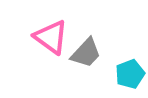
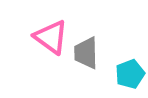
gray trapezoid: rotated 136 degrees clockwise
